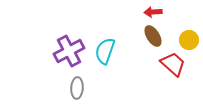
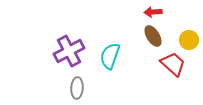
cyan semicircle: moved 5 px right, 5 px down
